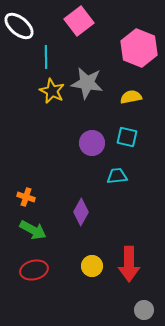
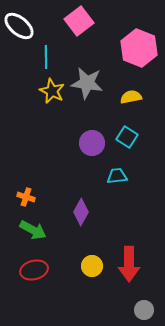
cyan square: rotated 20 degrees clockwise
